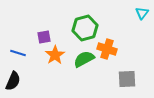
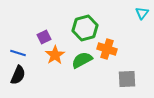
purple square: rotated 16 degrees counterclockwise
green semicircle: moved 2 px left, 1 px down
black semicircle: moved 5 px right, 6 px up
